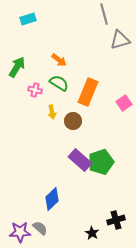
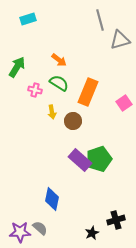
gray line: moved 4 px left, 6 px down
green pentagon: moved 2 px left, 3 px up
blue diamond: rotated 35 degrees counterclockwise
black star: rotated 16 degrees clockwise
